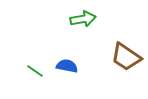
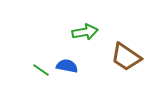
green arrow: moved 2 px right, 13 px down
green line: moved 6 px right, 1 px up
